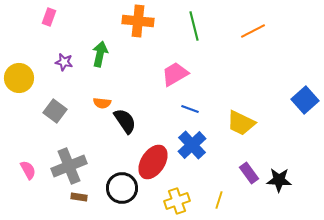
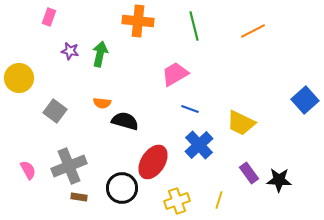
purple star: moved 6 px right, 11 px up
black semicircle: rotated 40 degrees counterclockwise
blue cross: moved 7 px right
